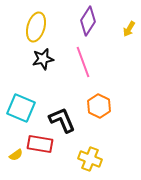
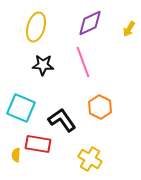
purple diamond: moved 2 px right, 2 px down; rotated 32 degrees clockwise
black star: moved 6 px down; rotated 15 degrees clockwise
orange hexagon: moved 1 px right, 1 px down
black L-shape: rotated 12 degrees counterclockwise
red rectangle: moved 2 px left
yellow semicircle: rotated 128 degrees clockwise
yellow cross: rotated 10 degrees clockwise
